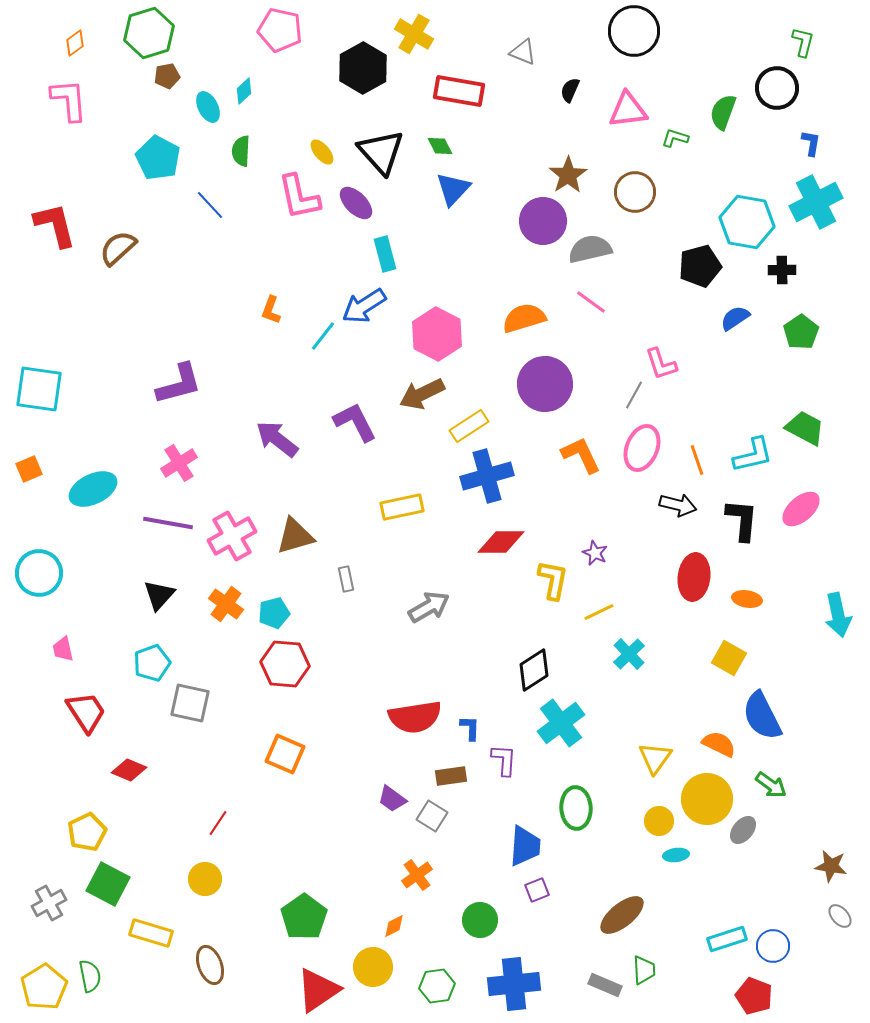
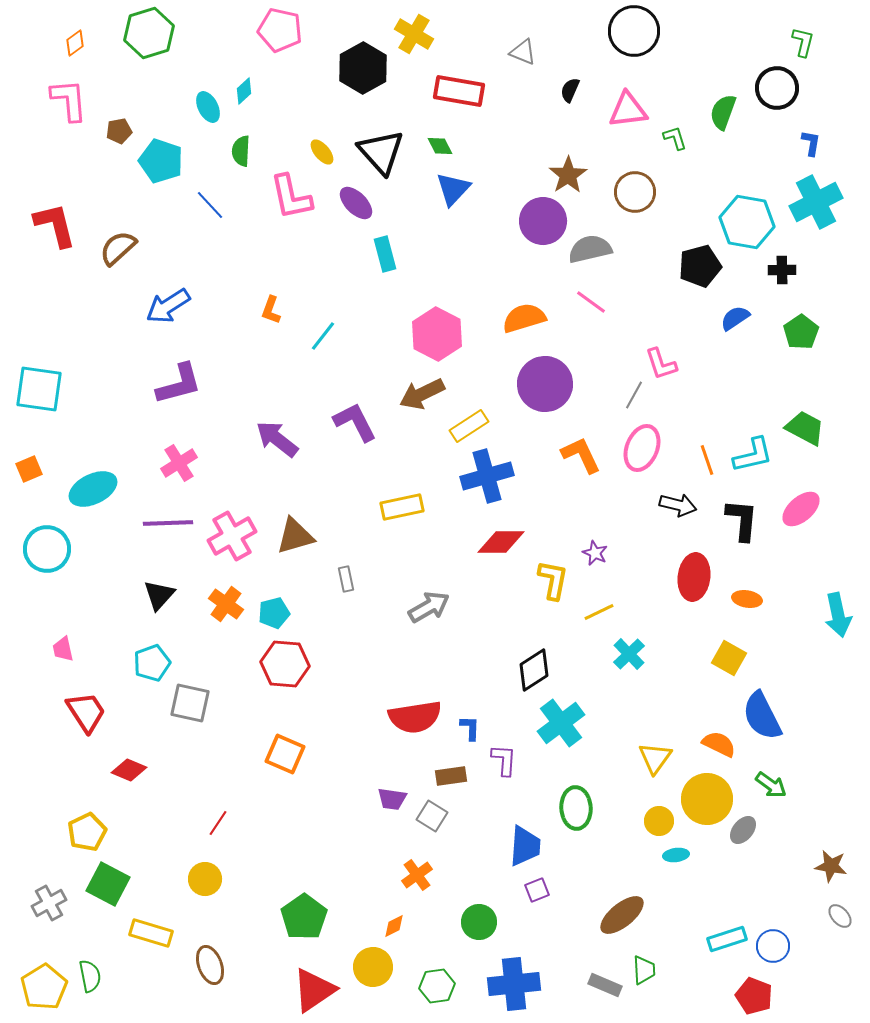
brown pentagon at (167, 76): moved 48 px left, 55 px down
green L-shape at (675, 138): rotated 56 degrees clockwise
cyan pentagon at (158, 158): moved 3 px right, 3 px down; rotated 9 degrees counterclockwise
pink L-shape at (299, 197): moved 8 px left
blue arrow at (364, 306): moved 196 px left
orange line at (697, 460): moved 10 px right
purple line at (168, 523): rotated 12 degrees counterclockwise
cyan circle at (39, 573): moved 8 px right, 24 px up
purple trapezoid at (392, 799): rotated 28 degrees counterclockwise
green circle at (480, 920): moved 1 px left, 2 px down
red triangle at (318, 990): moved 4 px left
